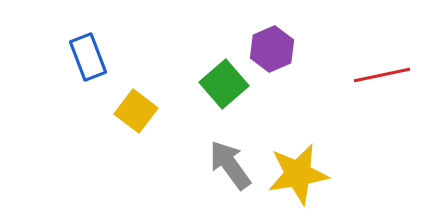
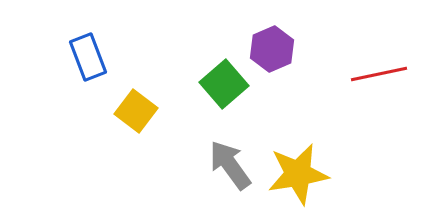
red line: moved 3 px left, 1 px up
